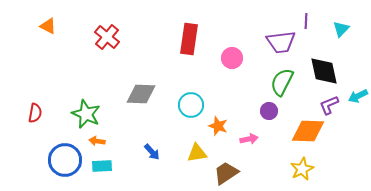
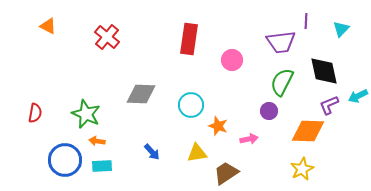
pink circle: moved 2 px down
